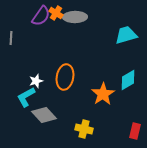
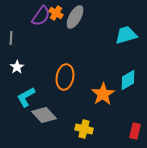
gray ellipse: rotated 60 degrees counterclockwise
white star: moved 19 px left, 14 px up; rotated 16 degrees counterclockwise
